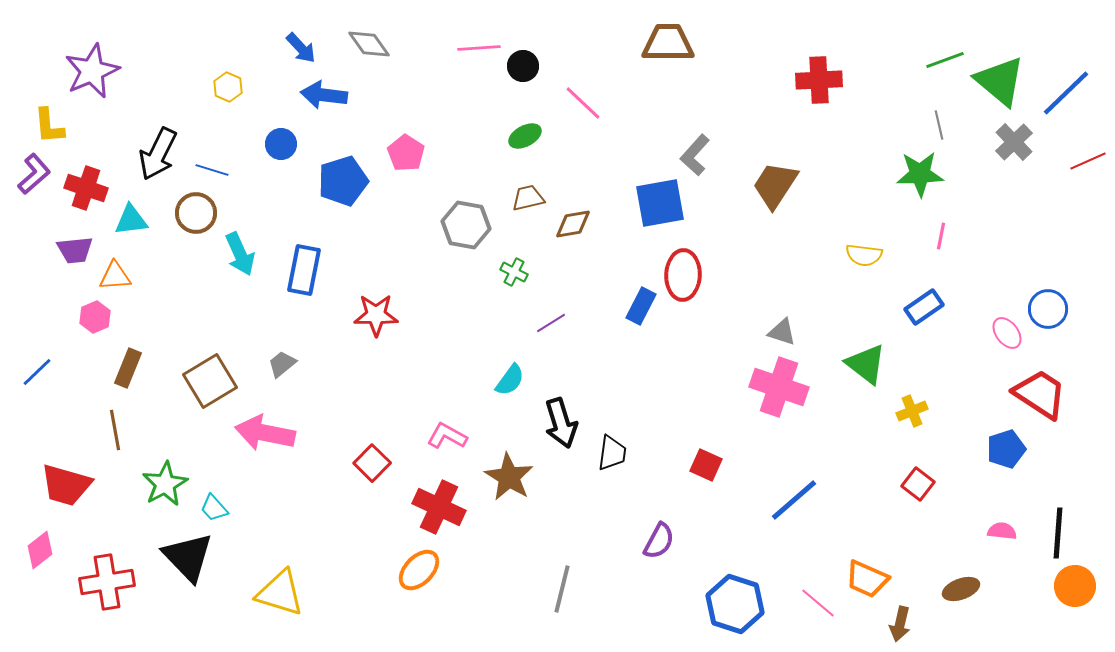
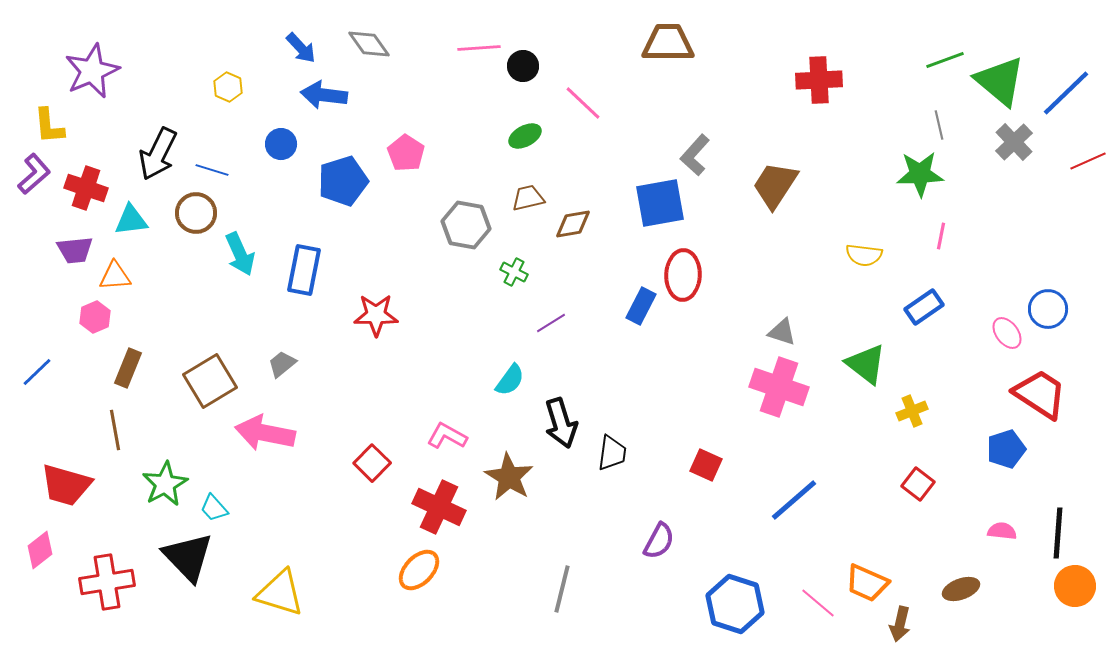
orange trapezoid at (867, 579): moved 4 px down
